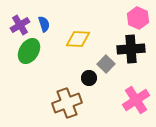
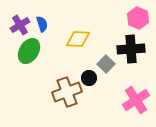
blue semicircle: moved 2 px left
brown cross: moved 11 px up
